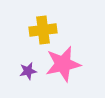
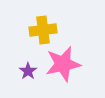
purple star: rotated 24 degrees counterclockwise
